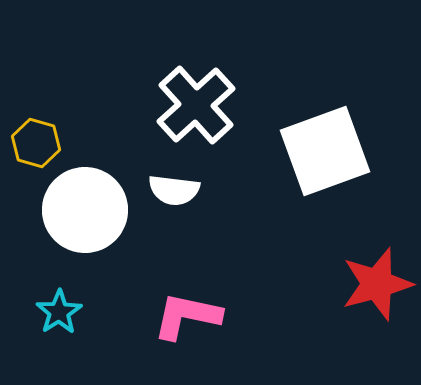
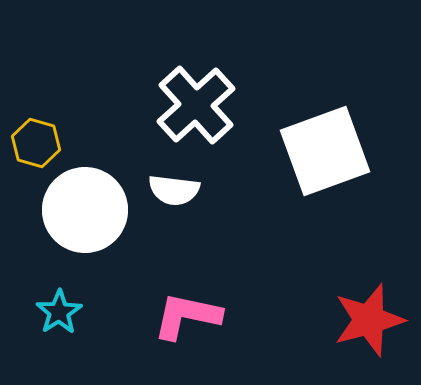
red star: moved 8 px left, 36 px down
